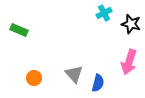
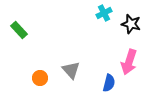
green rectangle: rotated 24 degrees clockwise
gray triangle: moved 3 px left, 4 px up
orange circle: moved 6 px right
blue semicircle: moved 11 px right
